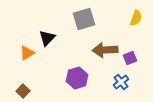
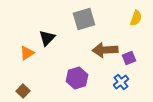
purple square: moved 1 px left
